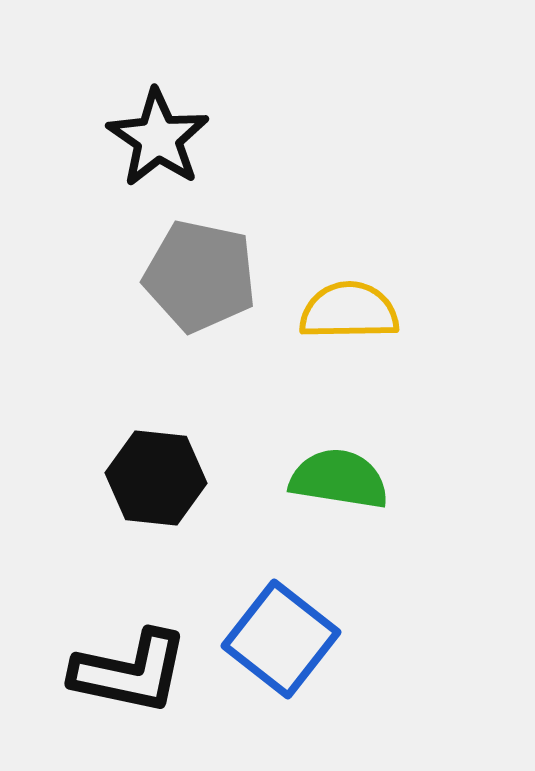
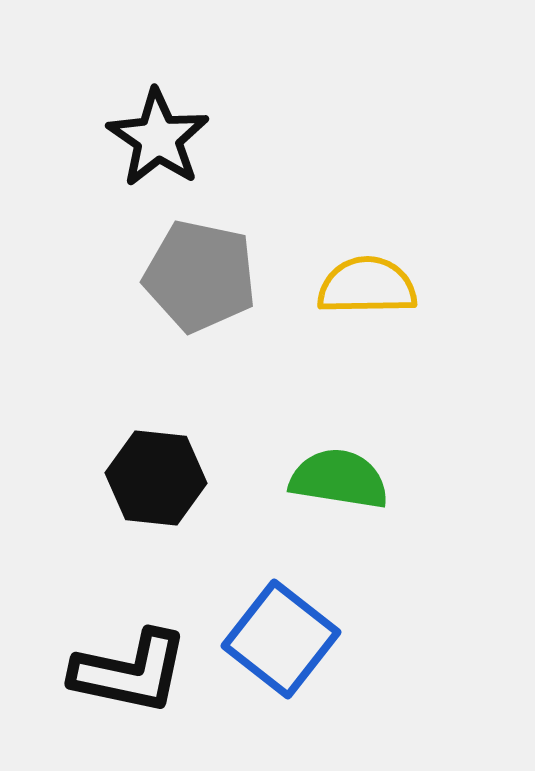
yellow semicircle: moved 18 px right, 25 px up
